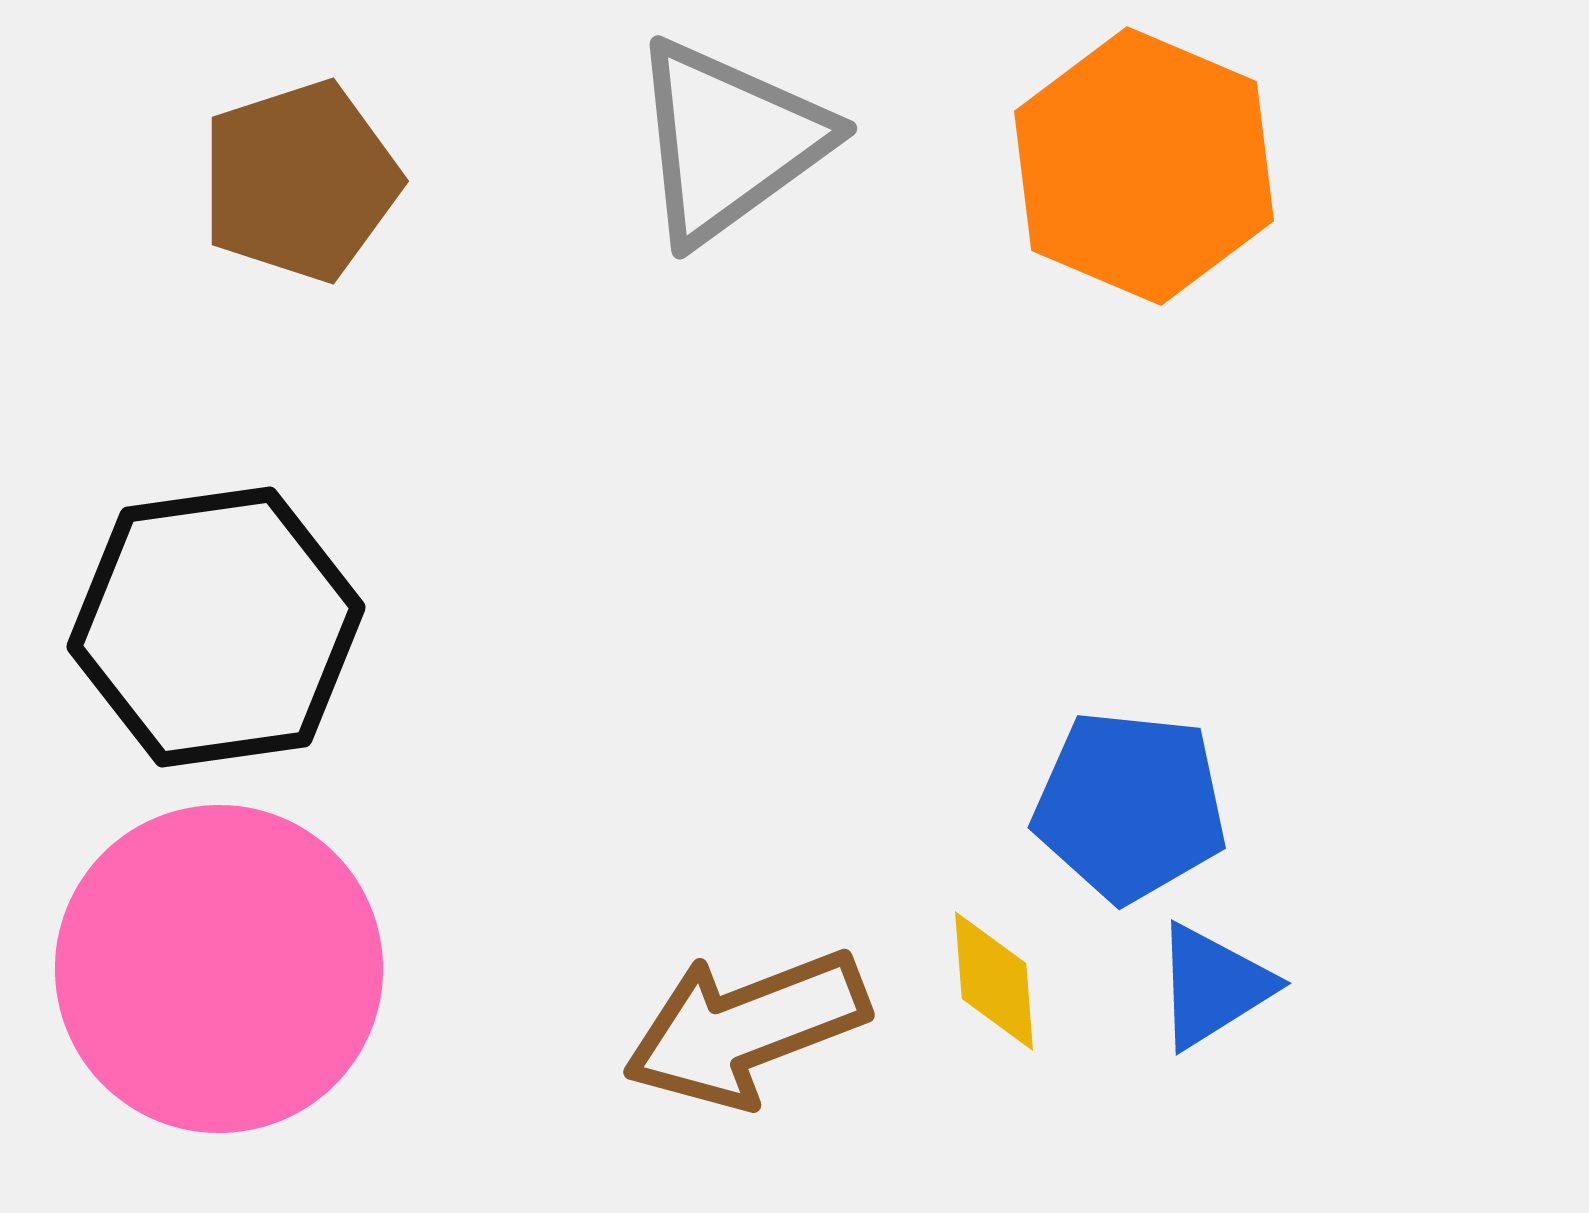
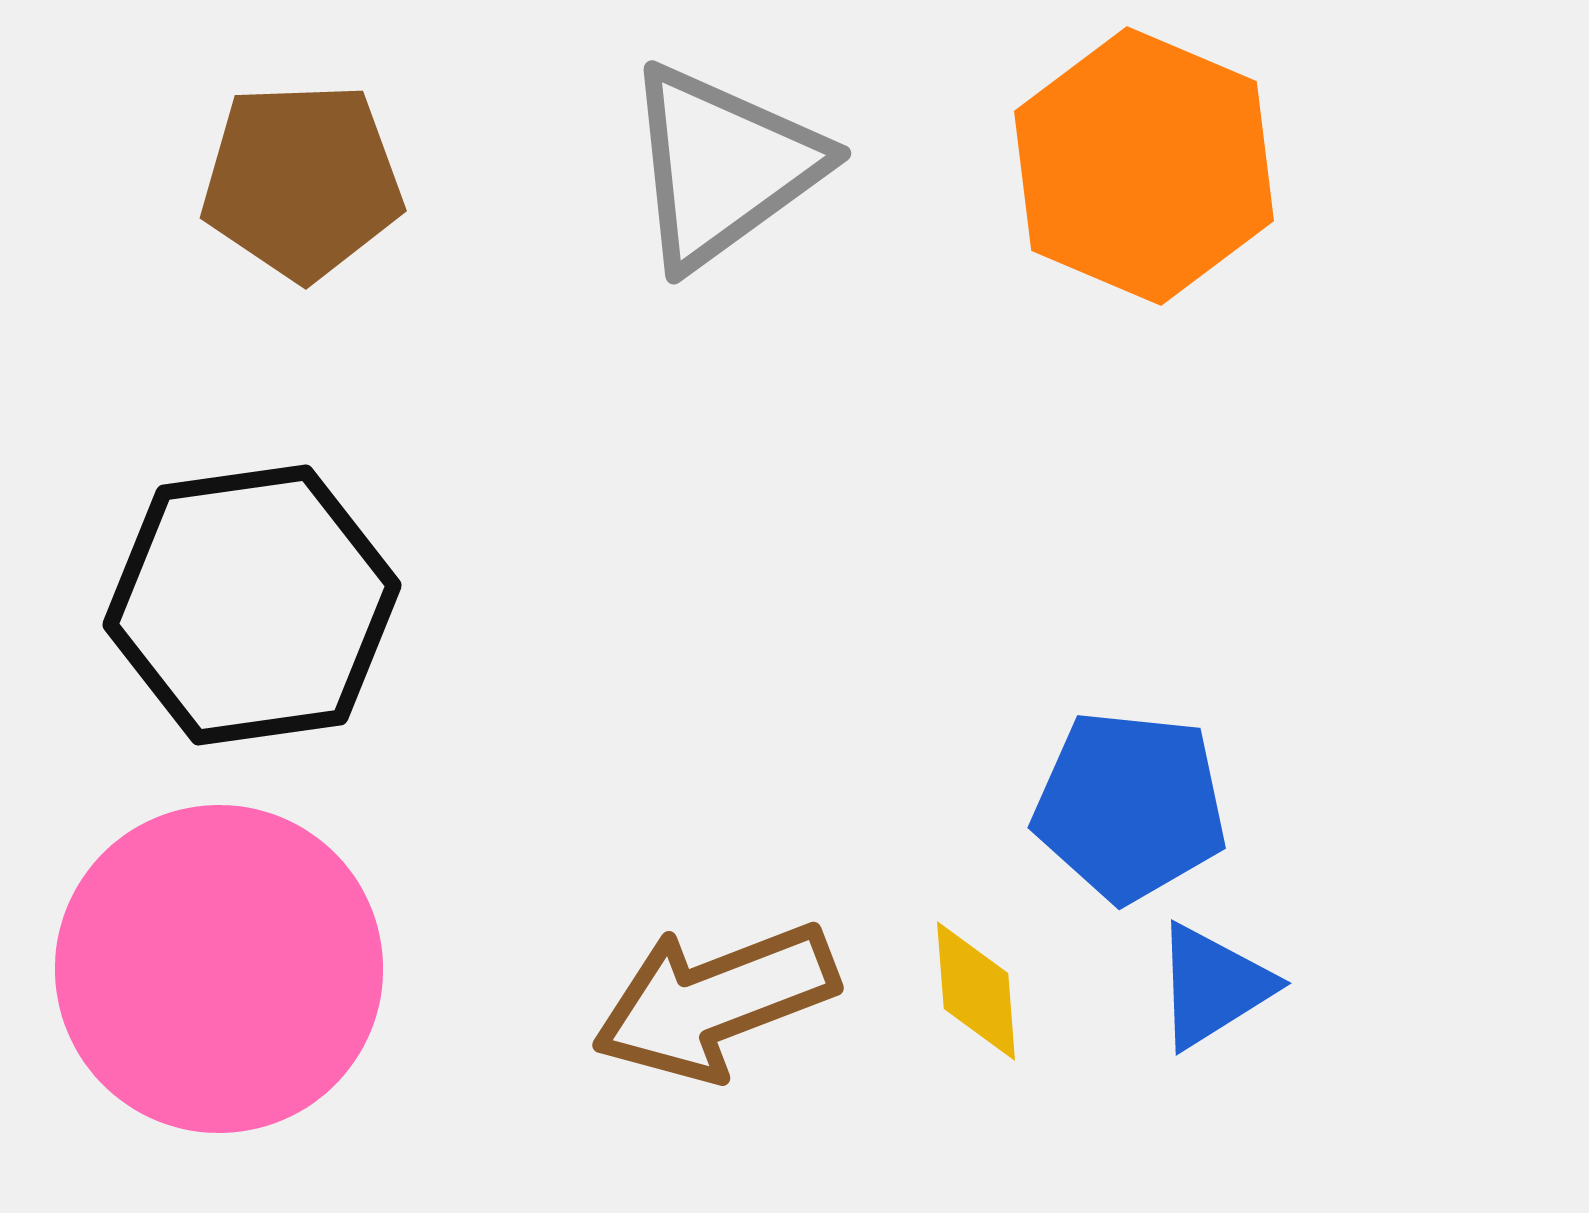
gray triangle: moved 6 px left, 25 px down
brown pentagon: moved 2 px right; rotated 16 degrees clockwise
black hexagon: moved 36 px right, 22 px up
yellow diamond: moved 18 px left, 10 px down
brown arrow: moved 31 px left, 27 px up
